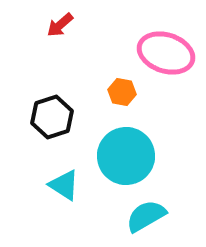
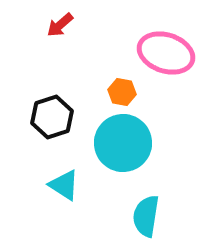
cyan circle: moved 3 px left, 13 px up
cyan semicircle: rotated 51 degrees counterclockwise
